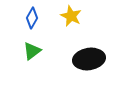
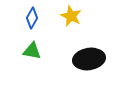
green triangle: rotated 48 degrees clockwise
